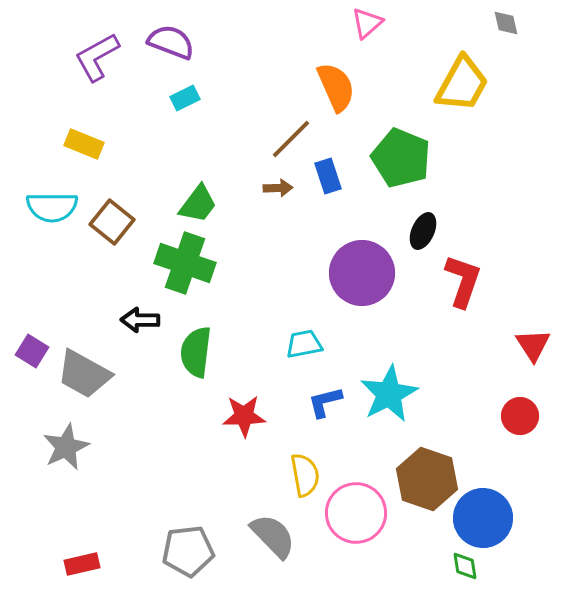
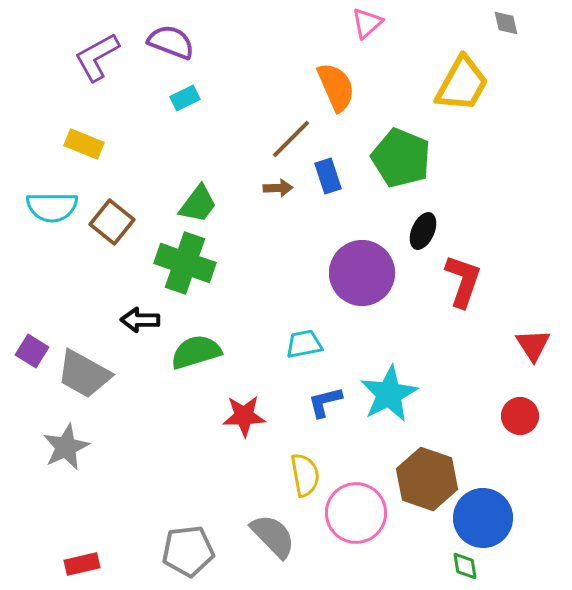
green semicircle: rotated 66 degrees clockwise
